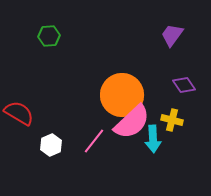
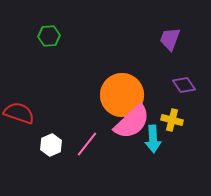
purple trapezoid: moved 2 px left, 4 px down; rotated 15 degrees counterclockwise
red semicircle: rotated 12 degrees counterclockwise
pink line: moved 7 px left, 3 px down
